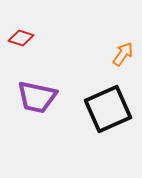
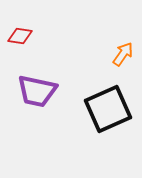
red diamond: moved 1 px left, 2 px up; rotated 10 degrees counterclockwise
purple trapezoid: moved 6 px up
